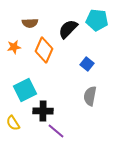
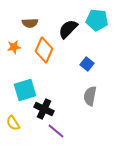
cyan square: rotated 10 degrees clockwise
black cross: moved 1 px right, 2 px up; rotated 24 degrees clockwise
